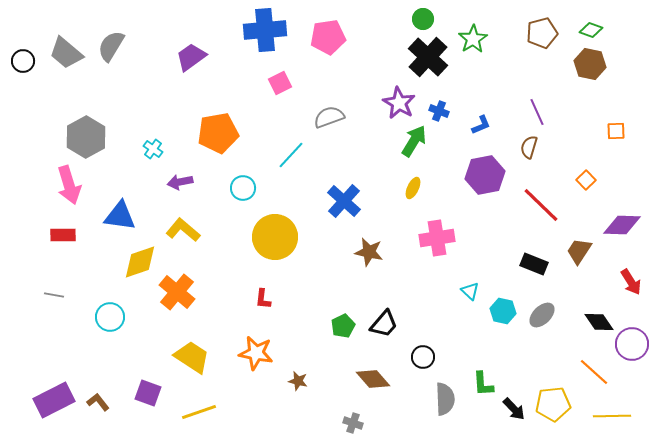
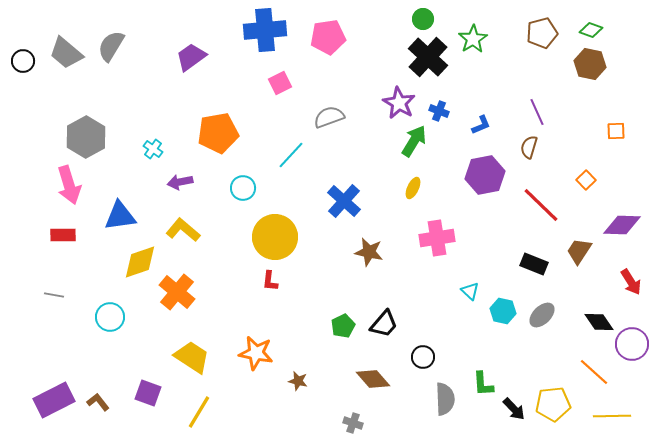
blue triangle at (120, 216): rotated 16 degrees counterclockwise
red L-shape at (263, 299): moved 7 px right, 18 px up
yellow line at (199, 412): rotated 40 degrees counterclockwise
